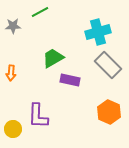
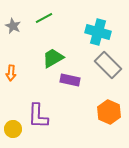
green line: moved 4 px right, 6 px down
gray star: rotated 28 degrees clockwise
cyan cross: rotated 30 degrees clockwise
